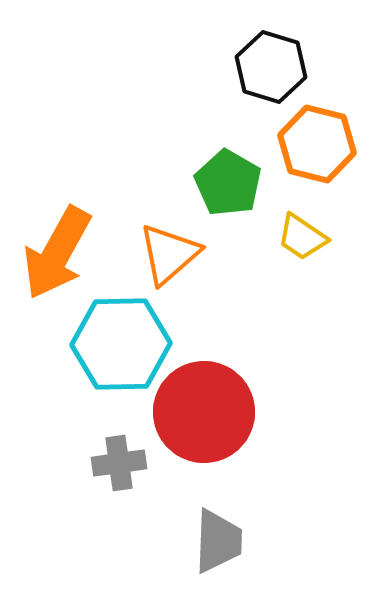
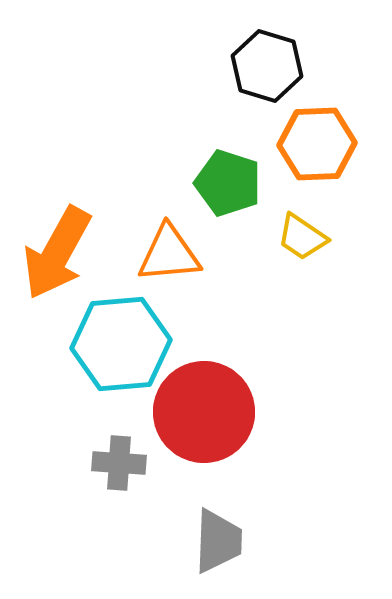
black hexagon: moved 4 px left, 1 px up
orange hexagon: rotated 16 degrees counterclockwise
green pentagon: rotated 12 degrees counterclockwise
orange triangle: rotated 36 degrees clockwise
cyan hexagon: rotated 4 degrees counterclockwise
gray cross: rotated 12 degrees clockwise
